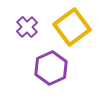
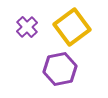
purple hexagon: moved 9 px right, 1 px down; rotated 12 degrees clockwise
